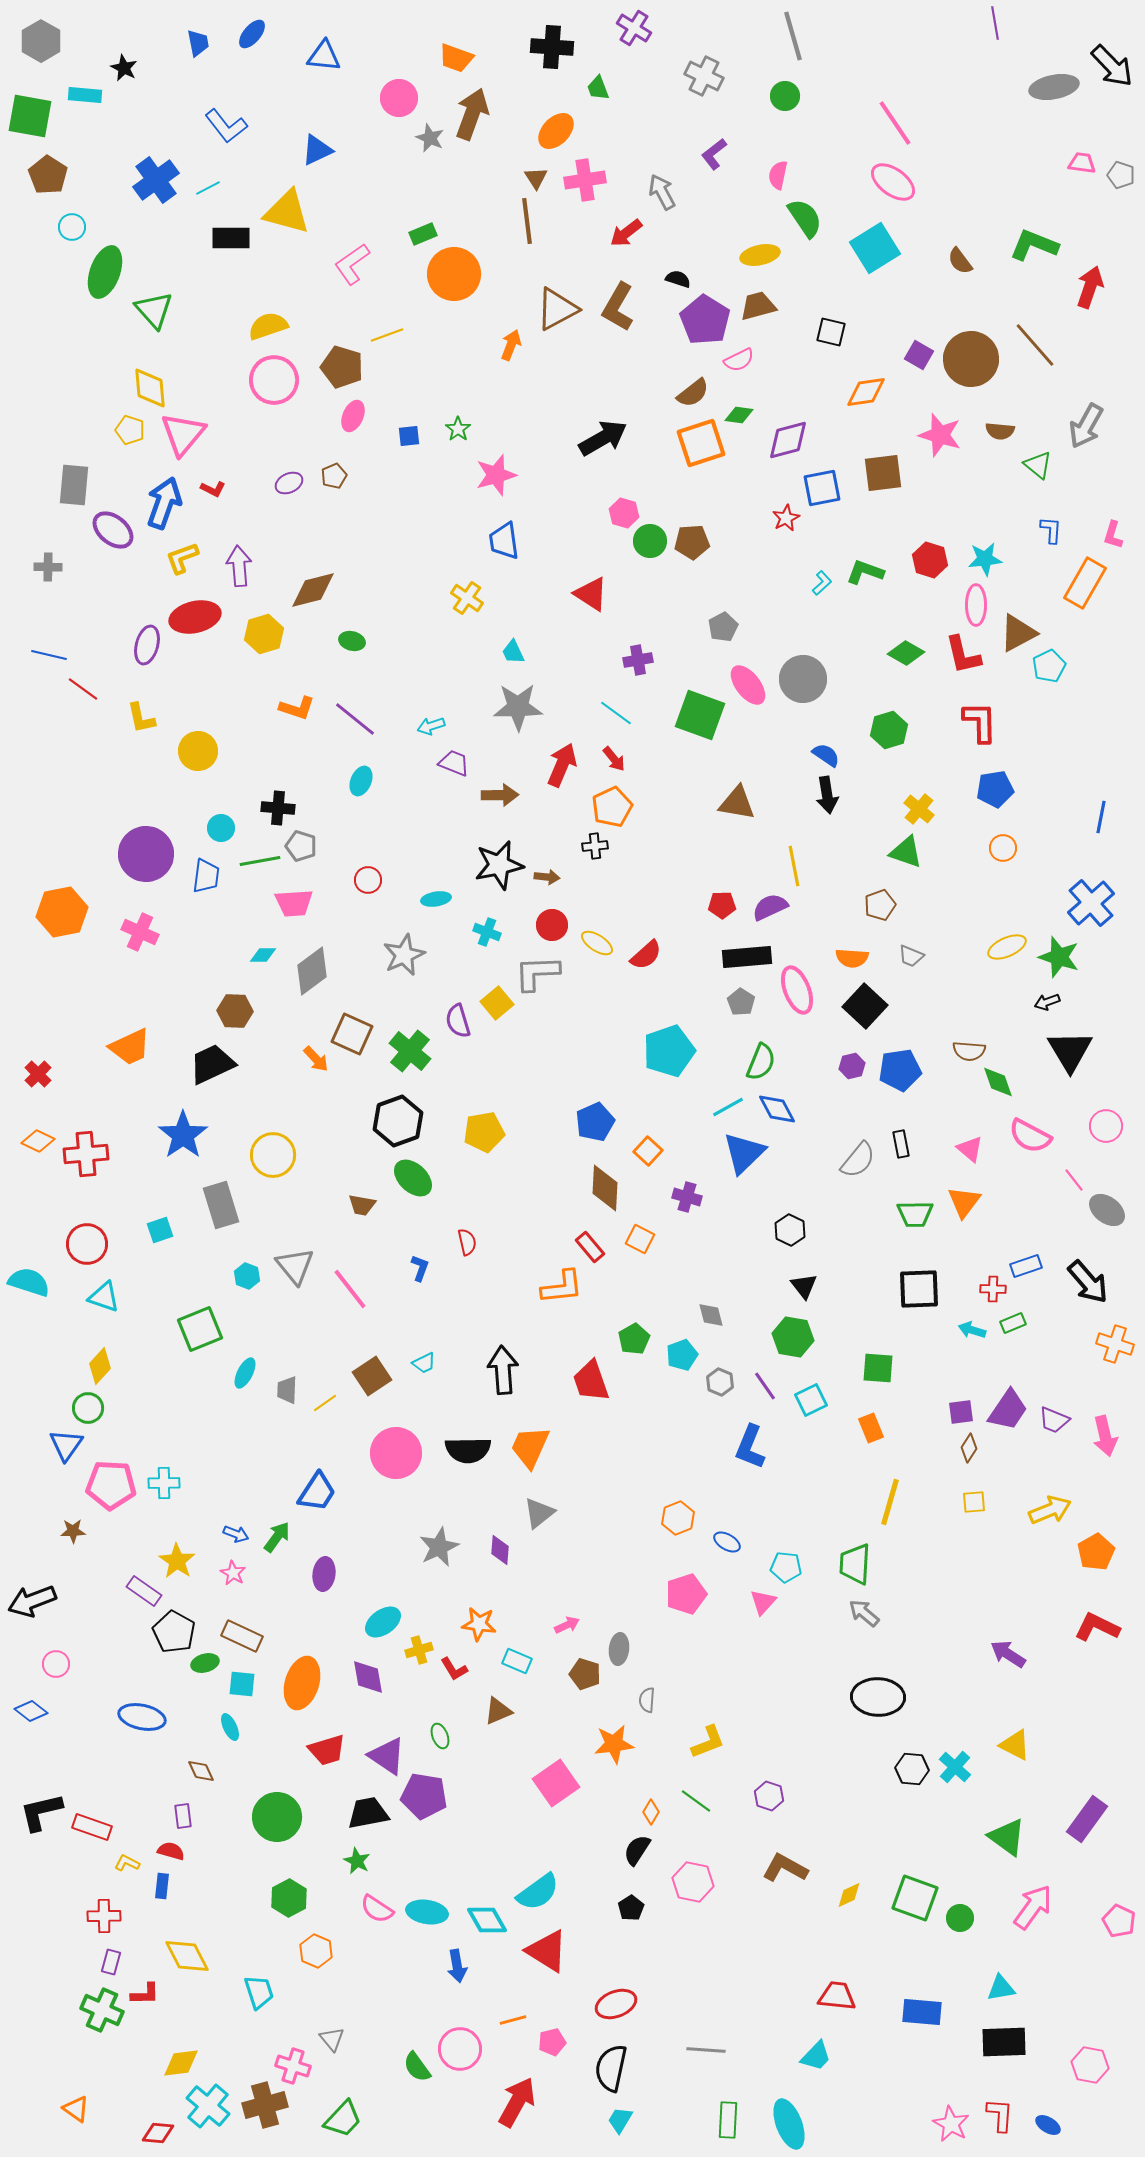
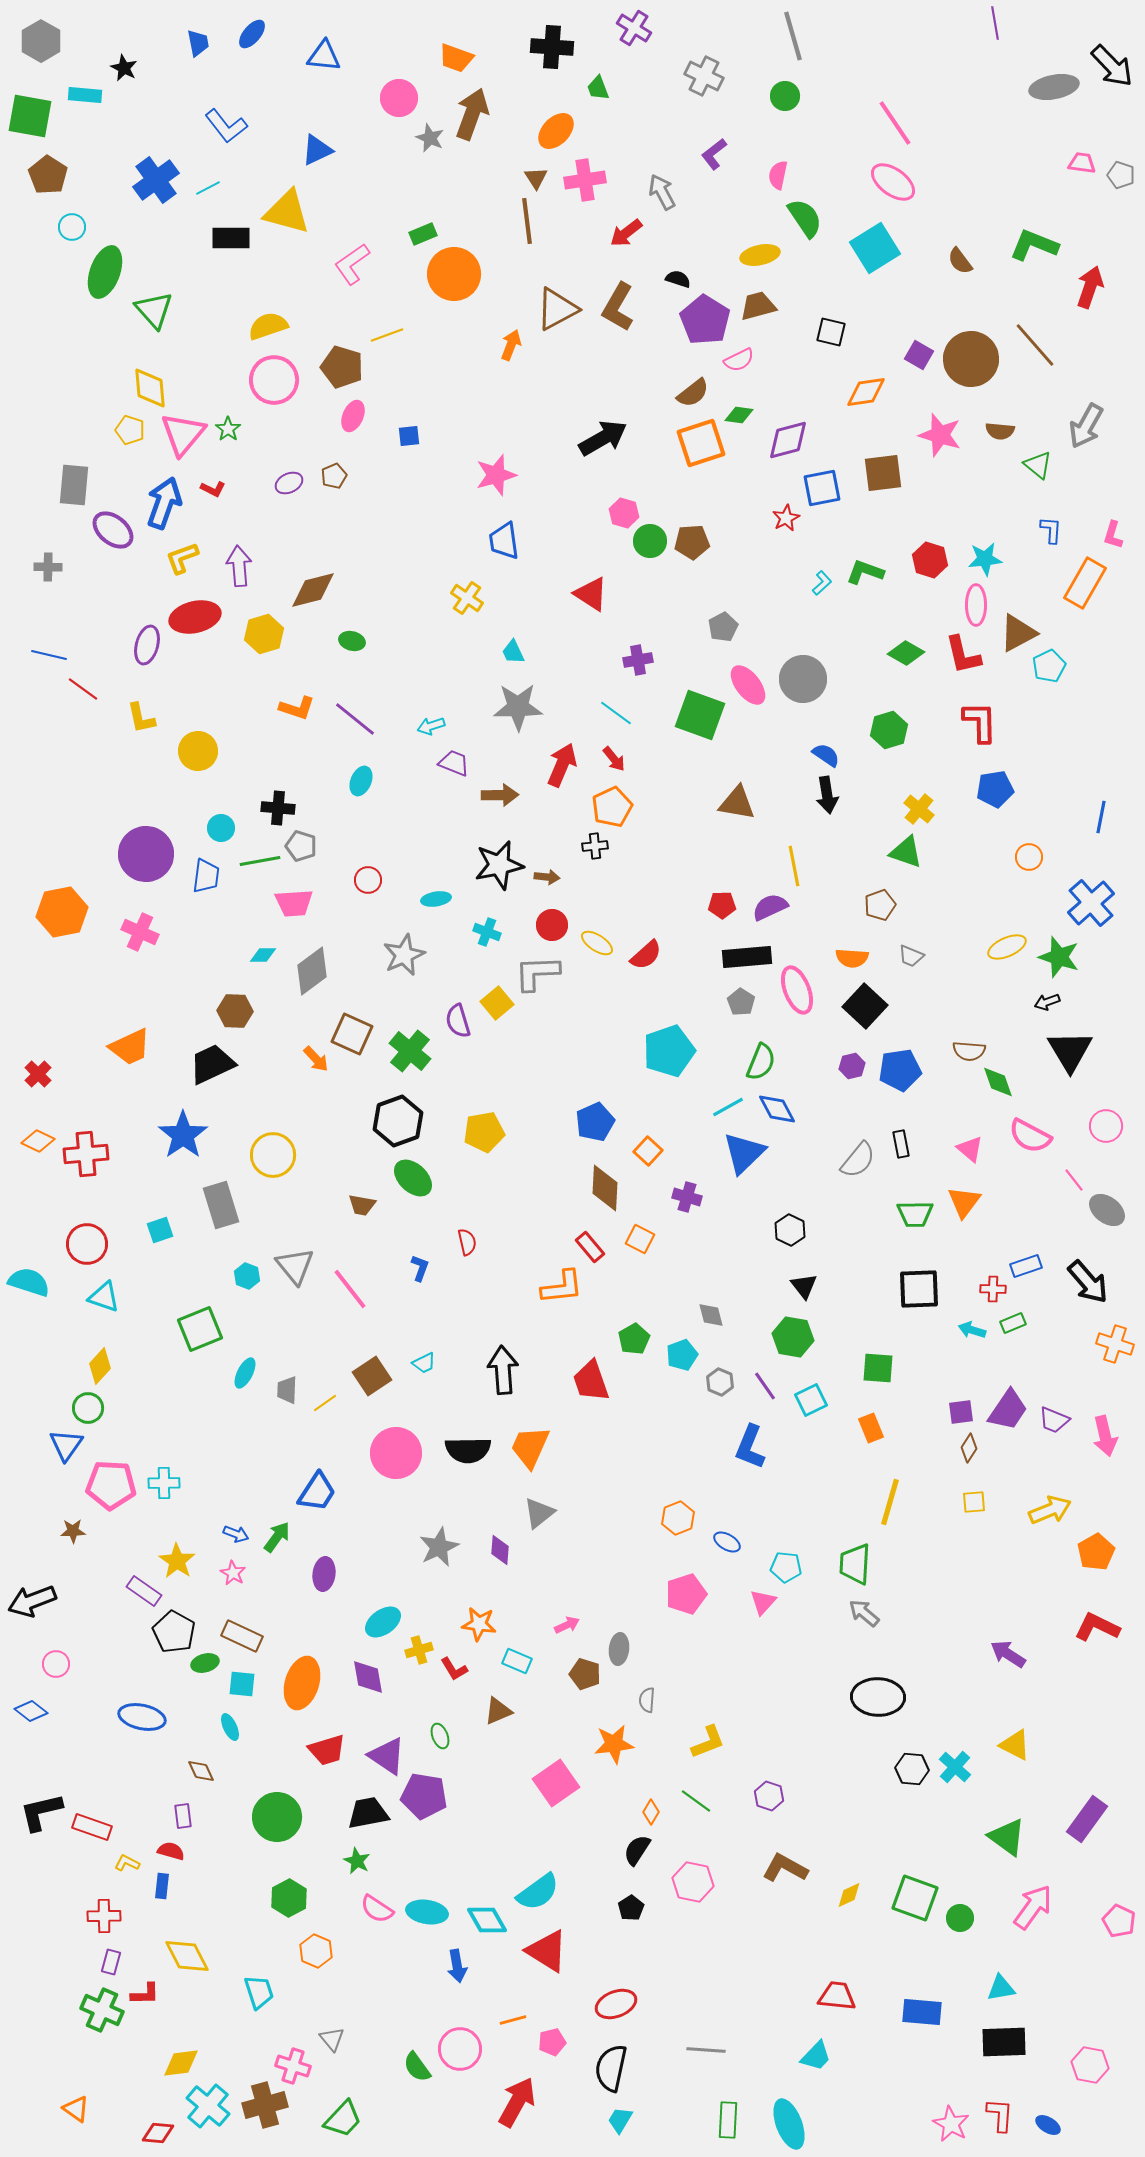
green star at (458, 429): moved 230 px left
orange circle at (1003, 848): moved 26 px right, 9 px down
